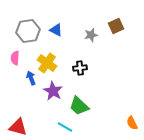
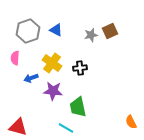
brown square: moved 6 px left, 5 px down
gray hexagon: rotated 10 degrees counterclockwise
yellow cross: moved 5 px right
blue arrow: rotated 88 degrees counterclockwise
purple star: rotated 24 degrees counterclockwise
green trapezoid: moved 1 px left, 1 px down; rotated 35 degrees clockwise
orange semicircle: moved 1 px left, 1 px up
cyan line: moved 1 px right, 1 px down
